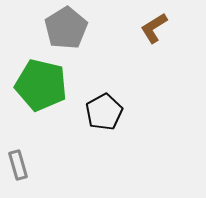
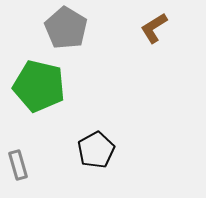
gray pentagon: rotated 9 degrees counterclockwise
green pentagon: moved 2 px left, 1 px down
black pentagon: moved 8 px left, 38 px down
